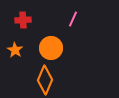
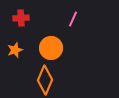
red cross: moved 2 px left, 2 px up
orange star: rotated 21 degrees clockwise
